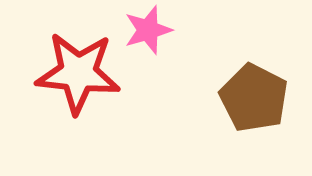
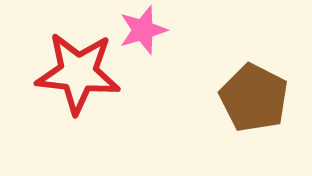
pink star: moved 5 px left
